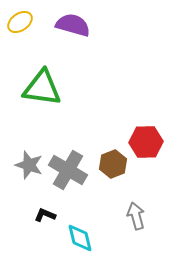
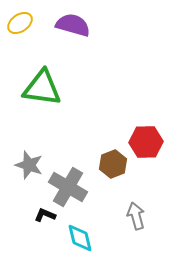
yellow ellipse: moved 1 px down
gray cross: moved 17 px down
